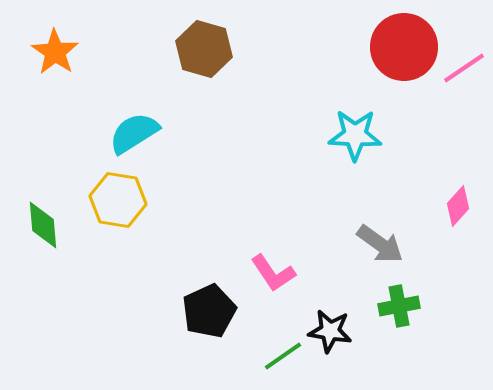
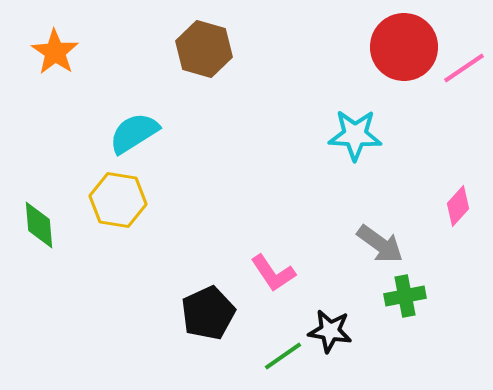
green diamond: moved 4 px left
green cross: moved 6 px right, 10 px up
black pentagon: moved 1 px left, 2 px down
